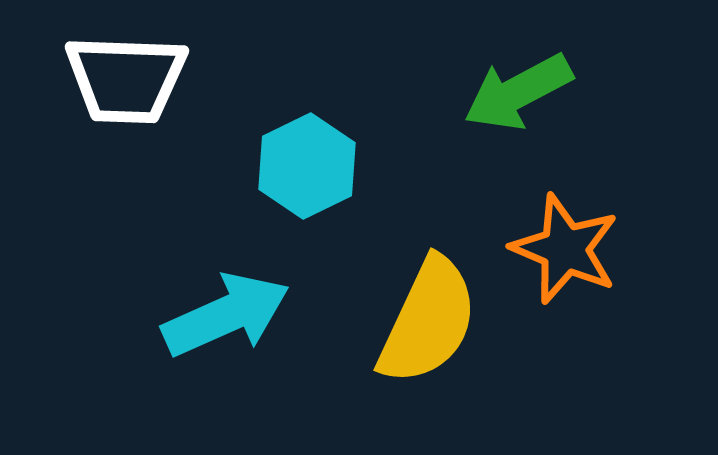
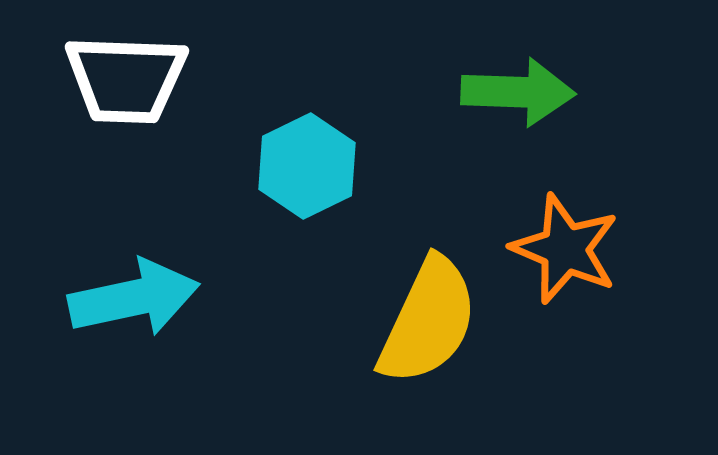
green arrow: rotated 150 degrees counterclockwise
cyan arrow: moved 92 px left, 17 px up; rotated 12 degrees clockwise
